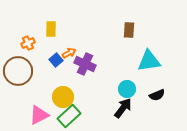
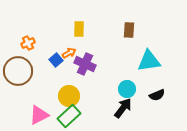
yellow rectangle: moved 28 px right
yellow circle: moved 6 px right, 1 px up
